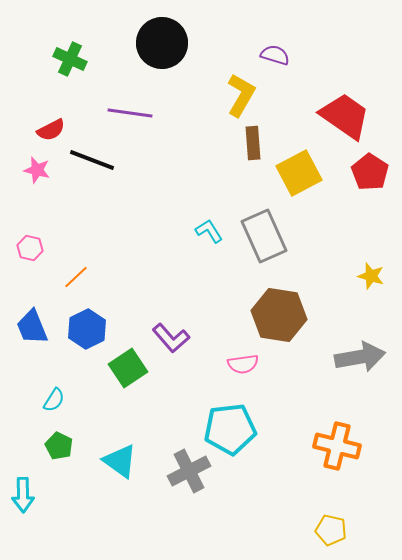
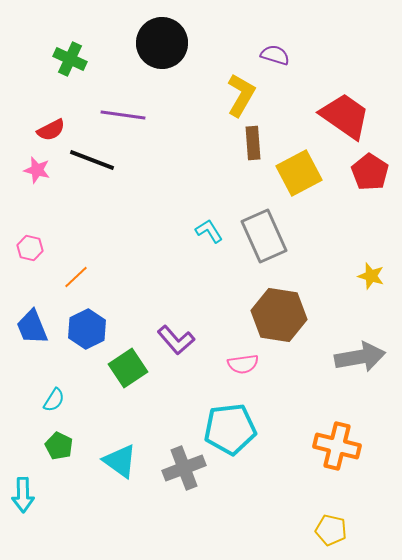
purple line: moved 7 px left, 2 px down
purple L-shape: moved 5 px right, 2 px down
gray cross: moved 5 px left, 3 px up; rotated 6 degrees clockwise
